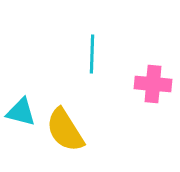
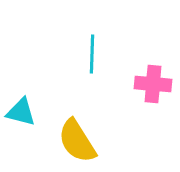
yellow semicircle: moved 12 px right, 11 px down
